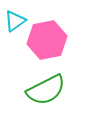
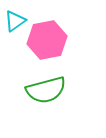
green semicircle: rotated 12 degrees clockwise
